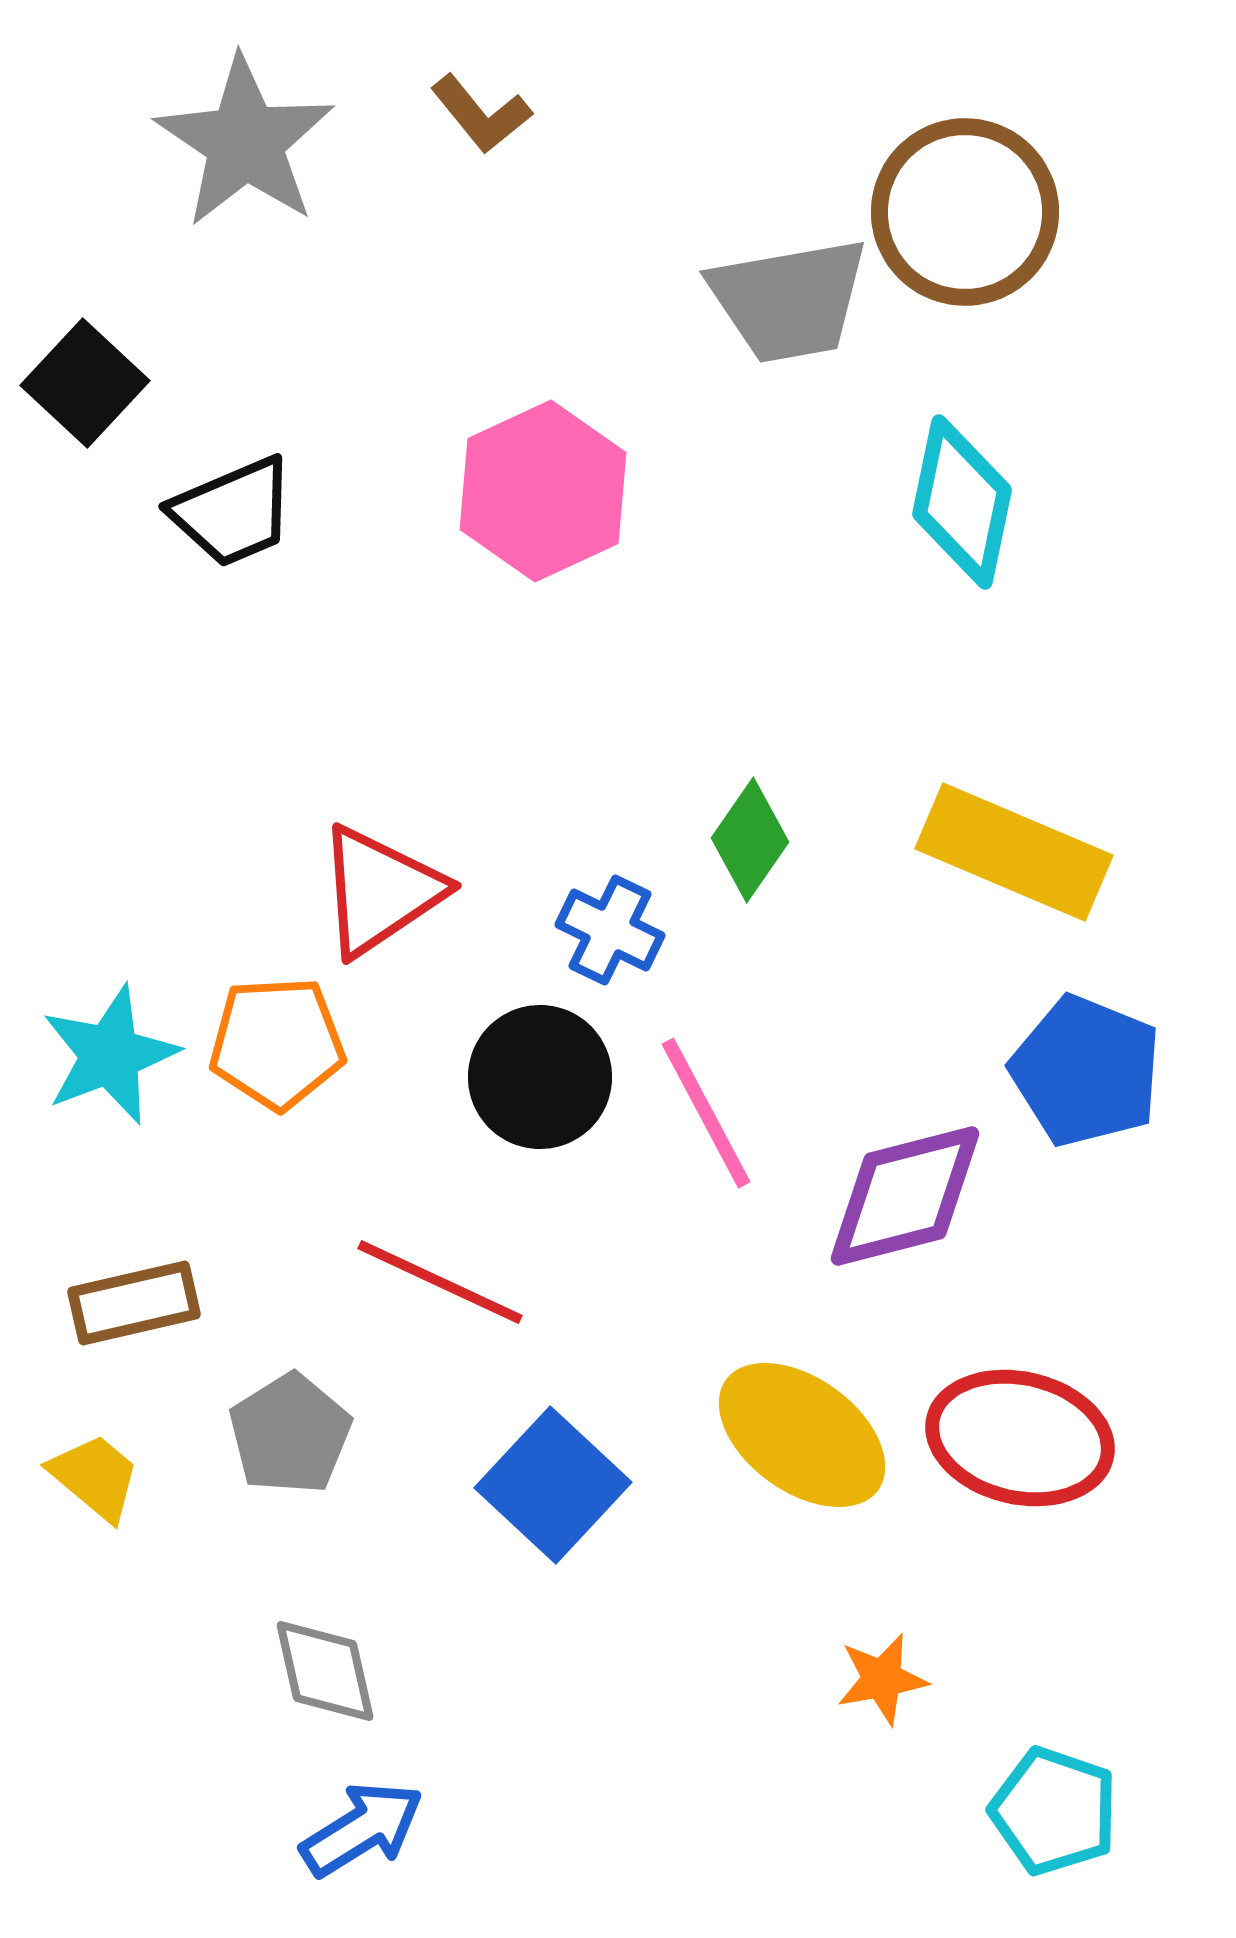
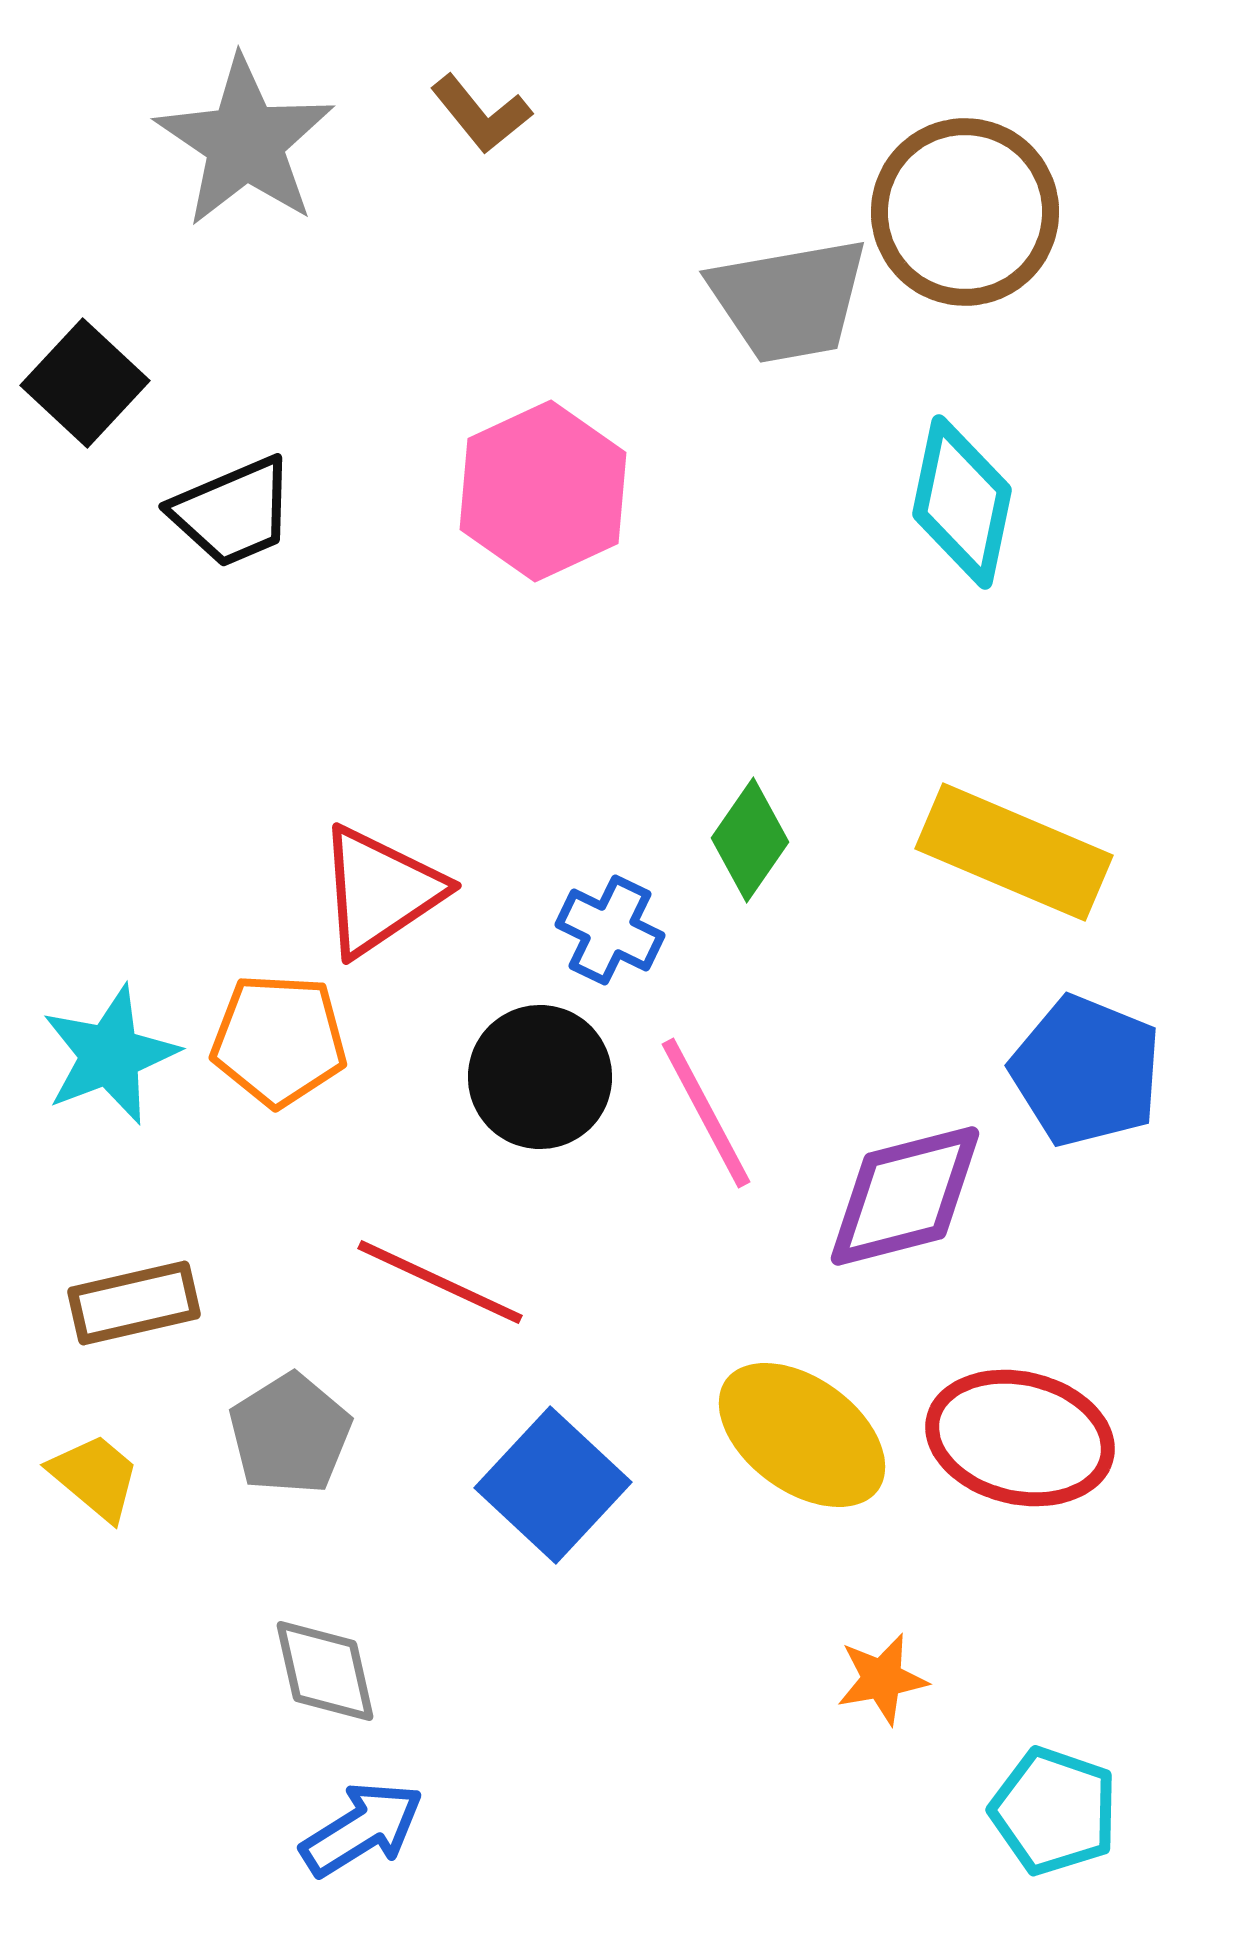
orange pentagon: moved 2 px right, 3 px up; rotated 6 degrees clockwise
